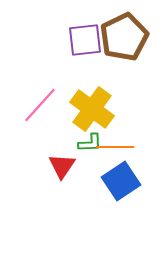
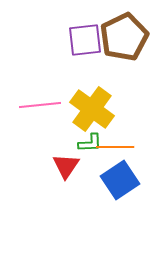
pink line: rotated 42 degrees clockwise
red triangle: moved 4 px right
blue square: moved 1 px left, 1 px up
